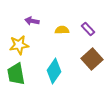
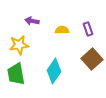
purple rectangle: rotated 24 degrees clockwise
